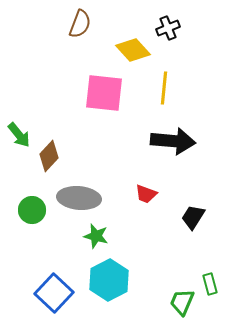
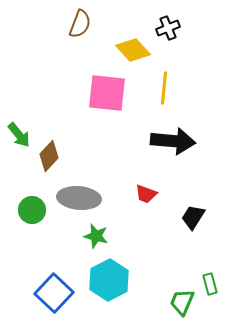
pink square: moved 3 px right
